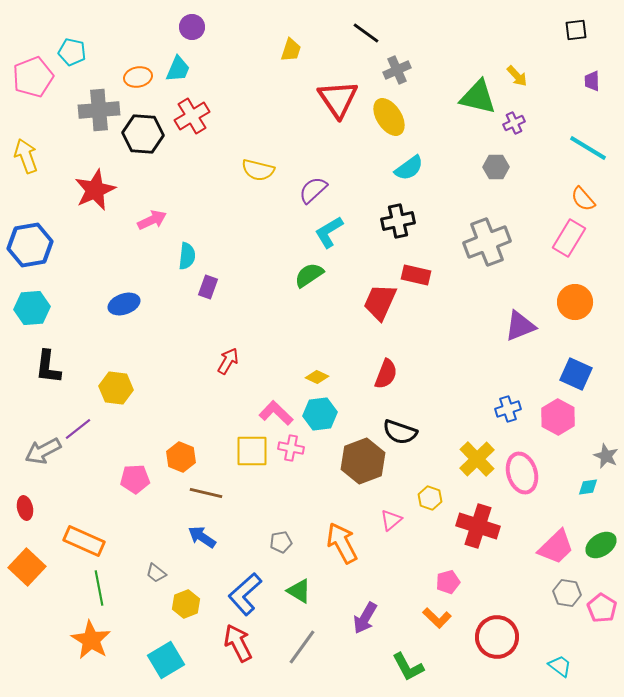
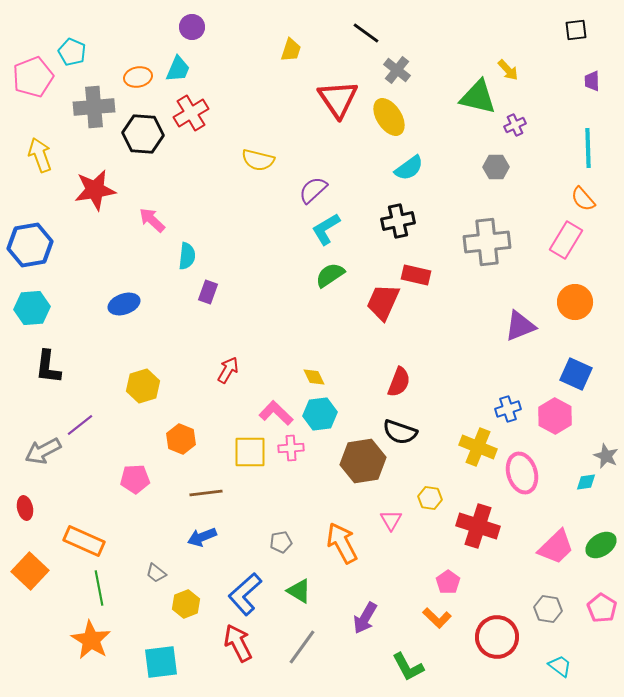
cyan pentagon at (72, 52): rotated 12 degrees clockwise
gray cross at (397, 70): rotated 28 degrees counterclockwise
yellow arrow at (517, 76): moved 9 px left, 6 px up
gray cross at (99, 110): moved 5 px left, 3 px up
red cross at (192, 116): moved 1 px left, 3 px up
purple cross at (514, 123): moved 1 px right, 2 px down
cyan line at (588, 148): rotated 57 degrees clockwise
yellow arrow at (26, 156): moved 14 px right, 1 px up
yellow semicircle at (258, 170): moved 10 px up
red star at (95, 190): rotated 15 degrees clockwise
pink arrow at (152, 220): rotated 112 degrees counterclockwise
cyan L-shape at (329, 232): moved 3 px left, 3 px up
pink rectangle at (569, 238): moved 3 px left, 2 px down
gray cross at (487, 242): rotated 15 degrees clockwise
green semicircle at (309, 275): moved 21 px right
purple rectangle at (208, 287): moved 5 px down
red trapezoid at (380, 302): moved 3 px right
red arrow at (228, 361): moved 9 px down
red semicircle at (386, 374): moved 13 px right, 8 px down
yellow diamond at (317, 377): moved 3 px left; rotated 40 degrees clockwise
yellow hexagon at (116, 388): moved 27 px right, 2 px up; rotated 24 degrees counterclockwise
pink hexagon at (558, 417): moved 3 px left, 1 px up
purple line at (78, 429): moved 2 px right, 4 px up
pink cross at (291, 448): rotated 15 degrees counterclockwise
yellow square at (252, 451): moved 2 px left, 1 px down
orange hexagon at (181, 457): moved 18 px up
yellow cross at (477, 459): moved 1 px right, 12 px up; rotated 24 degrees counterclockwise
brown hexagon at (363, 461): rotated 12 degrees clockwise
cyan diamond at (588, 487): moved 2 px left, 5 px up
brown line at (206, 493): rotated 20 degrees counterclockwise
yellow hexagon at (430, 498): rotated 10 degrees counterclockwise
pink triangle at (391, 520): rotated 20 degrees counterclockwise
blue arrow at (202, 537): rotated 56 degrees counterclockwise
orange square at (27, 567): moved 3 px right, 4 px down
pink pentagon at (448, 582): rotated 20 degrees counterclockwise
gray hexagon at (567, 593): moved 19 px left, 16 px down
cyan square at (166, 660): moved 5 px left, 2 px down; rotated 24 degrees clockwise
